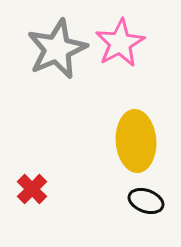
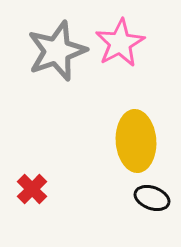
gray star: moved 2 px down; rotated 4 degrees clockwise
black ellipse: moved 6 px right, 3 px up
